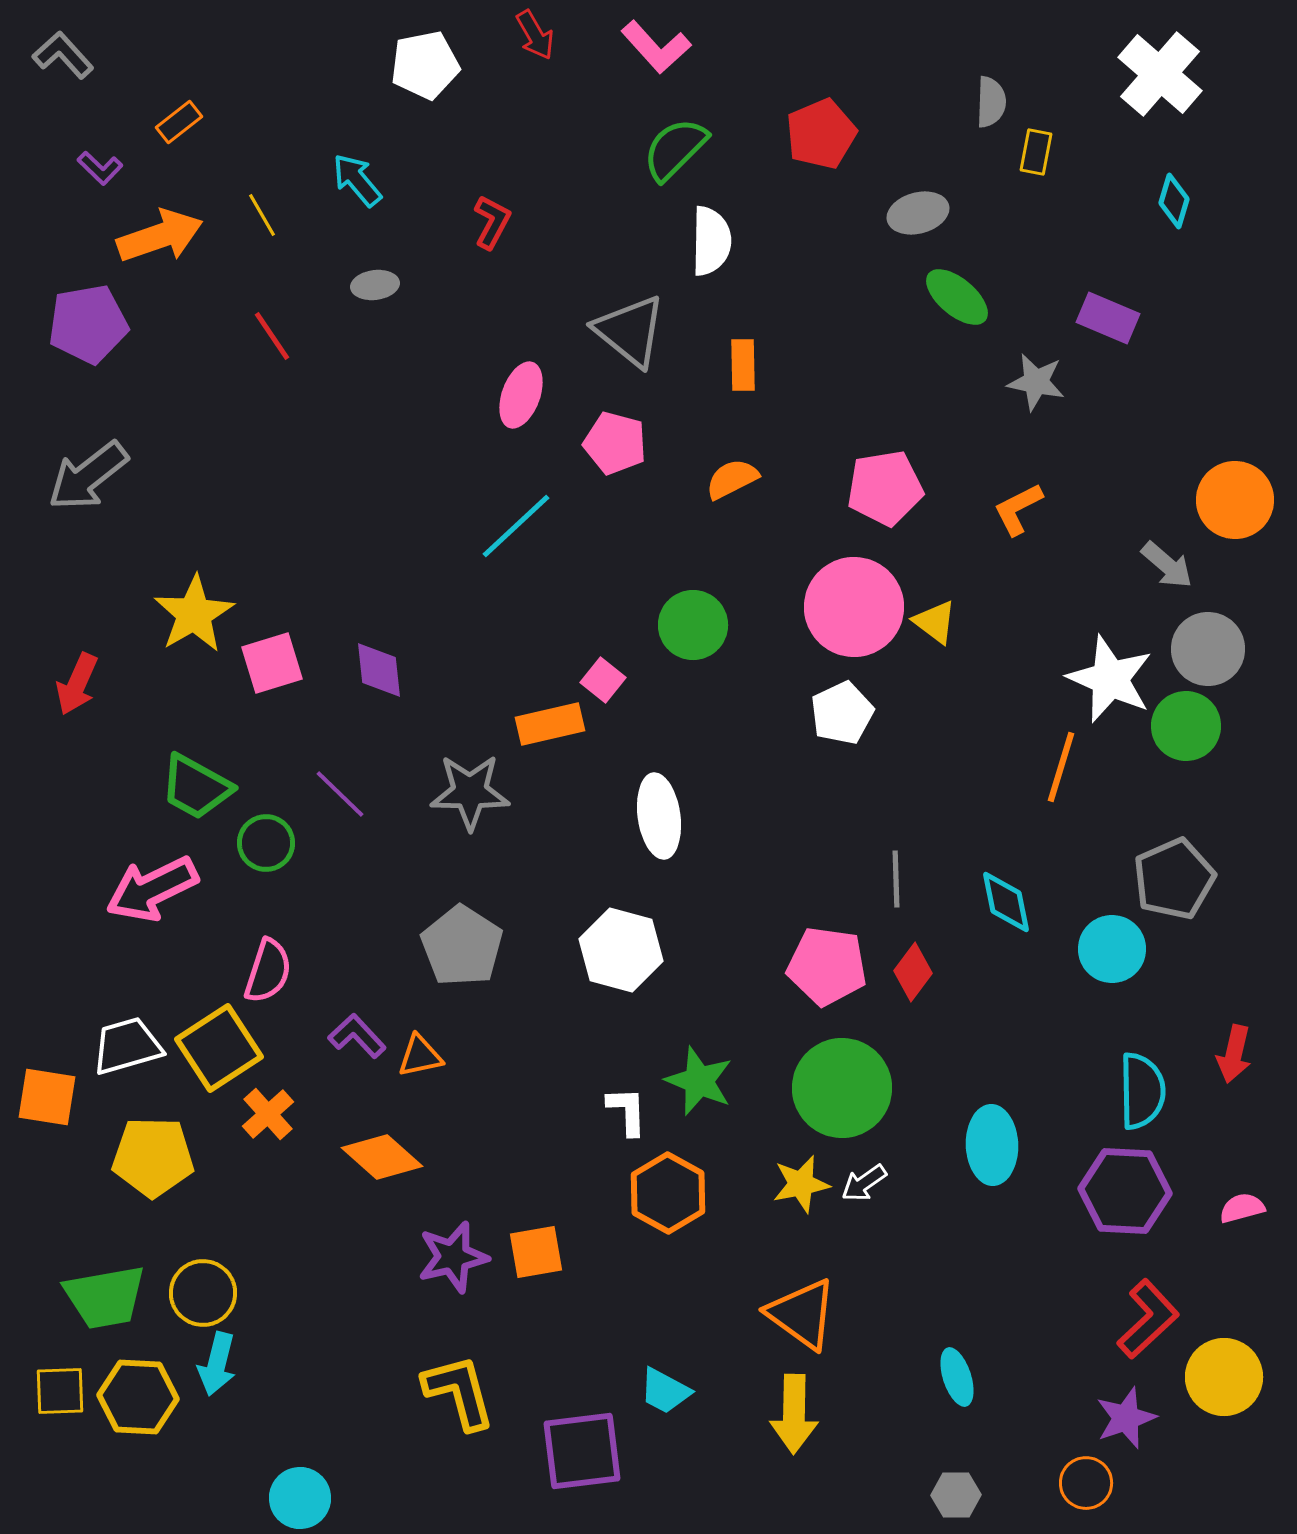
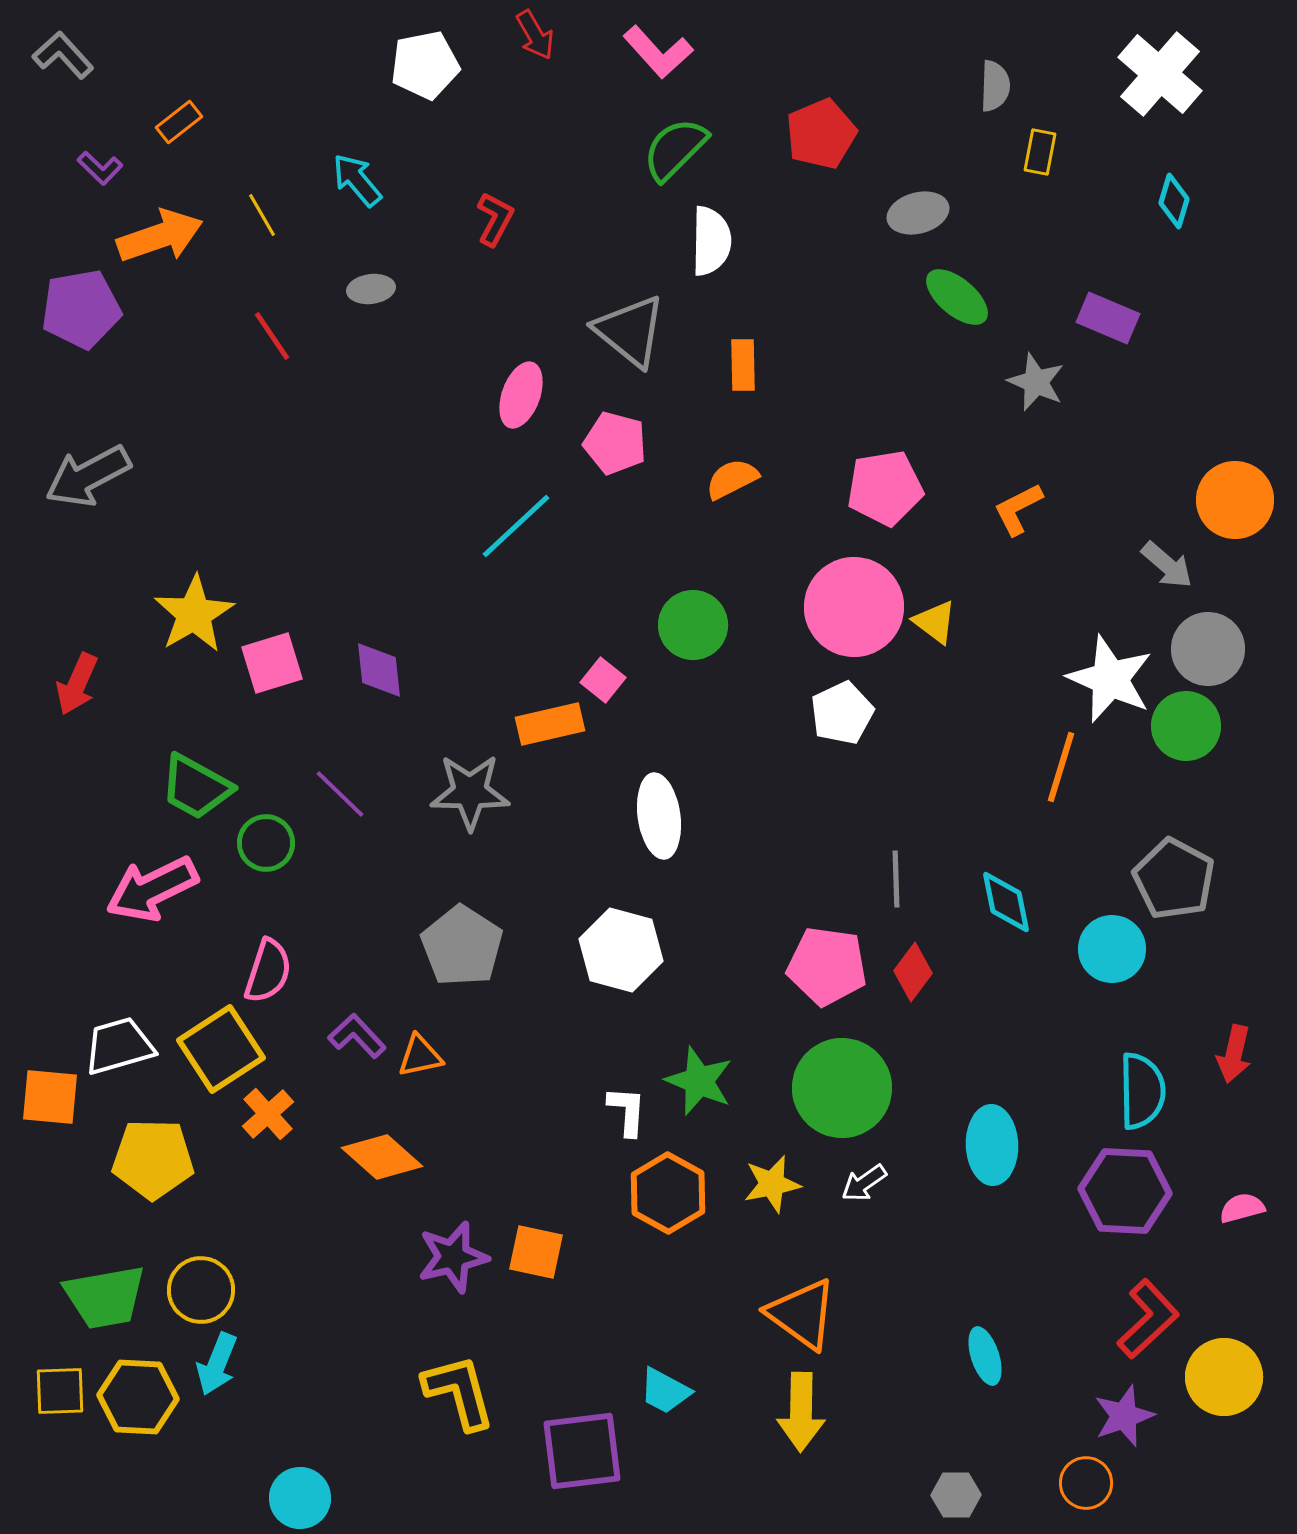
pink L-shape at (656, 47): moved 2 px right, 5 px down
gray semicircle at (991, 102): moved 4 px right, 16 px up
yellow rectangle at (1036, 152): moved 4 px right
red L-shape at (492, 222): moved 3 px right, 3 px up
gray ellipse at (375, 285): moved 4 px left, 4 px down
purple pentagon at (88, 324): moved 7 px left, 15 px up
gray star at (1036, 382): rotated 12 degrees clockwise
gray arrow at (88, 476): rotated 10 degrees clockwise
gray pentagon at (1174, 879): rotated 20 degrees counterclockwise
white trapezoid at (127, 1046): moved 8 px left
yellow square at (219, 1048): moved 2 px right, 1 px down
orange square at (47, 1097): moved 3 px right; rotated 4 degrees counterclockwise
white L-shape at (627, 1111): rotated 6 degrees clockwise
yellow pentagon at (153, 1157): moved 2 px down
yellow star at (801, 1184): moved 29 px left
orange square at (536, 1252): rotated 22 degrees clockwise
yellow circle at (203, 1293): moved 2 px left, 3 px up
cyan arrow at (217, 1364): rotated 8 degrees clockwise
cyan ellipse at (957, 1377): moved 28 px right, 21 px up
yellow arrow at (794, 1414): moved 7 px right, 2 px up
purple star at (1126, 1418): moved 2 px left, 2 px up
